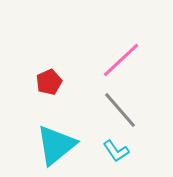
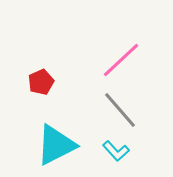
red pentagon: moved 8 px left
cyan triangle: rotated 12 degrees clockwise
cyan L-shape: rotated 8 degrees counterclockwise
